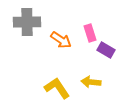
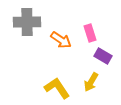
purple rectangle: moved 3 px left, 6 px down
yellow arrow: rotated 66 degrees counterclockwise
